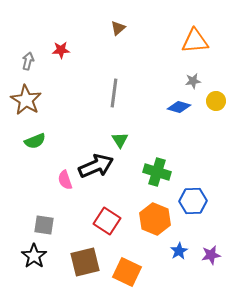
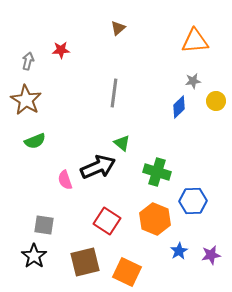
blue diamond: rotated 60 degrees counterclockwise
green triangle: moved 2 px right, 3 px down; rotated 18 degrees counterclockwise
black arrow: moved 2 px right, 1 px down
